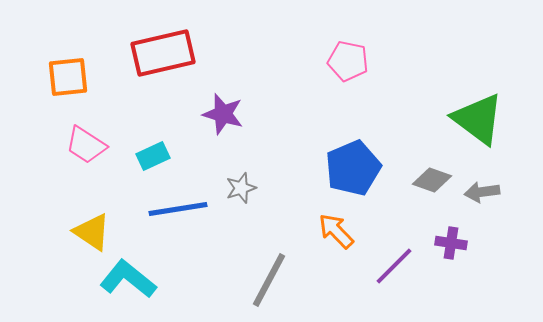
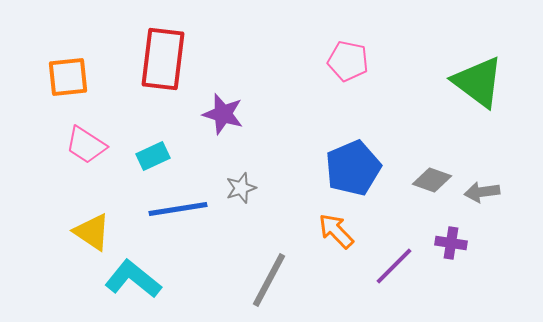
red rectangle: moved 6 px down; rotated 70 degrees counterclockwise
green triangle: moved 37 px up
cyan L-shape: moved 5 px right
